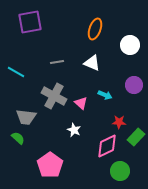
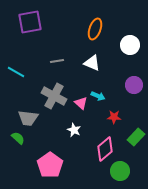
gray line: moved 1 px up
cyan arrow: moved 7 px left, 1 px down
gray trapezoid: moved 2 px right, 1 px down
red star: moved 5 px left, 5 px up
pink diamond: moved 2 px left, 3 px down; rotated 15 degrees counterclockwise
